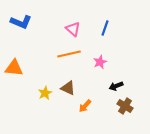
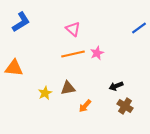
blue L-shape: rotated 55 degrees counterclockwise
blue line: moved 34 px right; rotated 35 degrees clockwise
orange line: moved 4 px right
pink star: moved 3 px left, 9 px up
brown triangle: rotated 35 degrees counterclockwise
